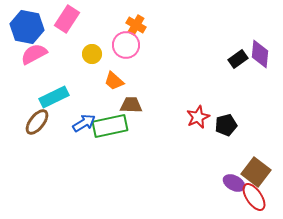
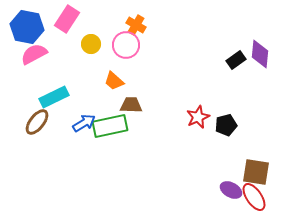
yellow circle: moved 1 px left, 10 px up
black rectangle: moved 2 px left, 1 px down
brown square: rotated 28 degrees counterclockwise
purple ellipse: moved 3 px left, 7 px down
